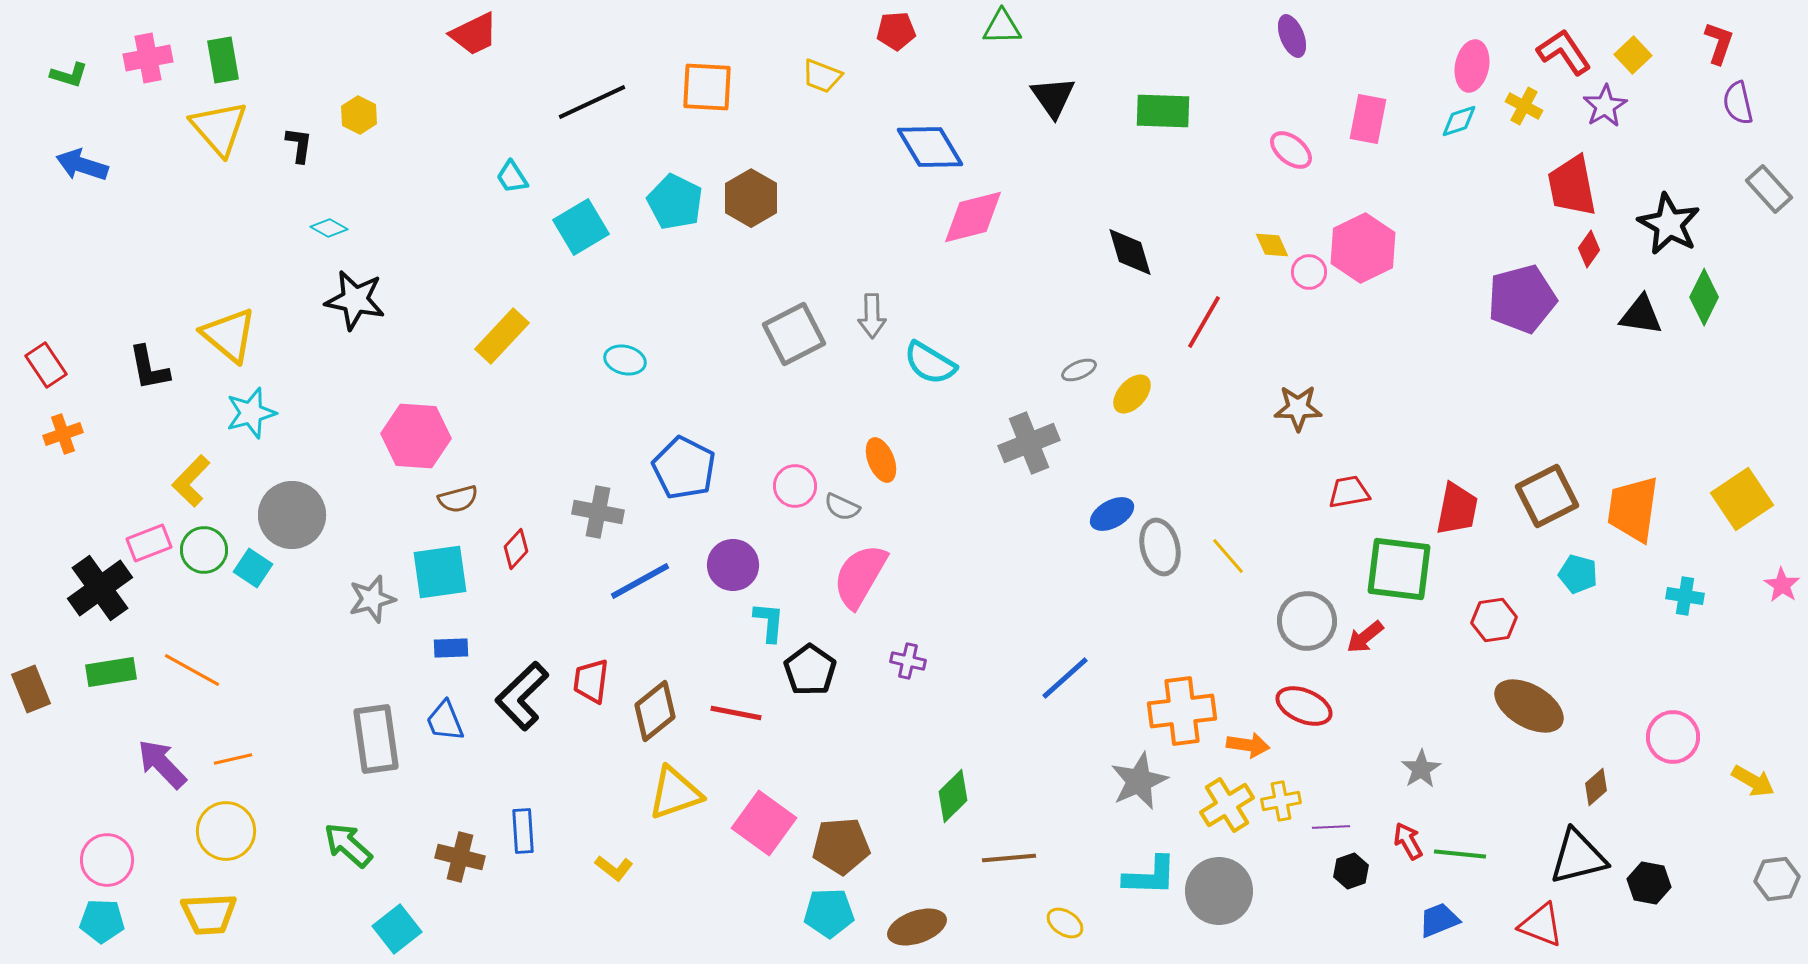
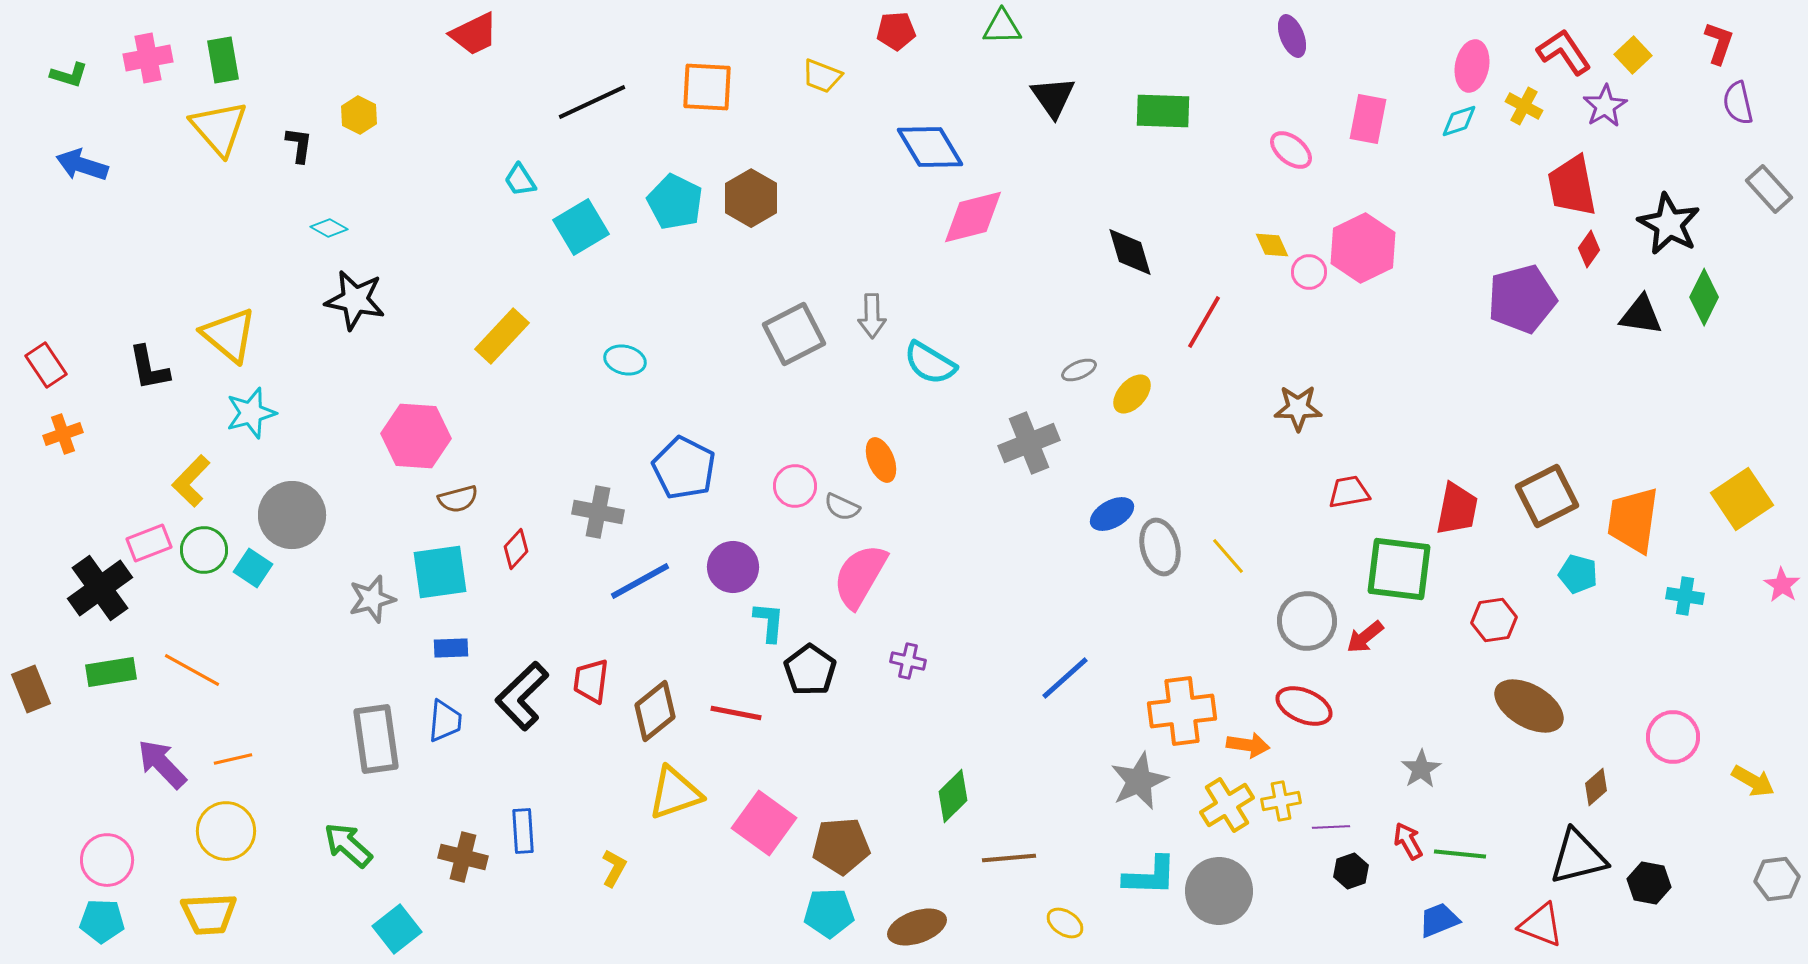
cyan trapezoid at (512, 177): moved 8 px right, 3 px down
orange trapezoid at (1633, 509): moved 11 px down
purple circle at (733, 565): moved 2 px down
blue trapezoid at (445, 721): rotated 153 degrees counterclockwise
brown cross at (460, 857): moved 3 px right
yellow L-shape at (614, 868): rotated 99 degrees counterclockwise
